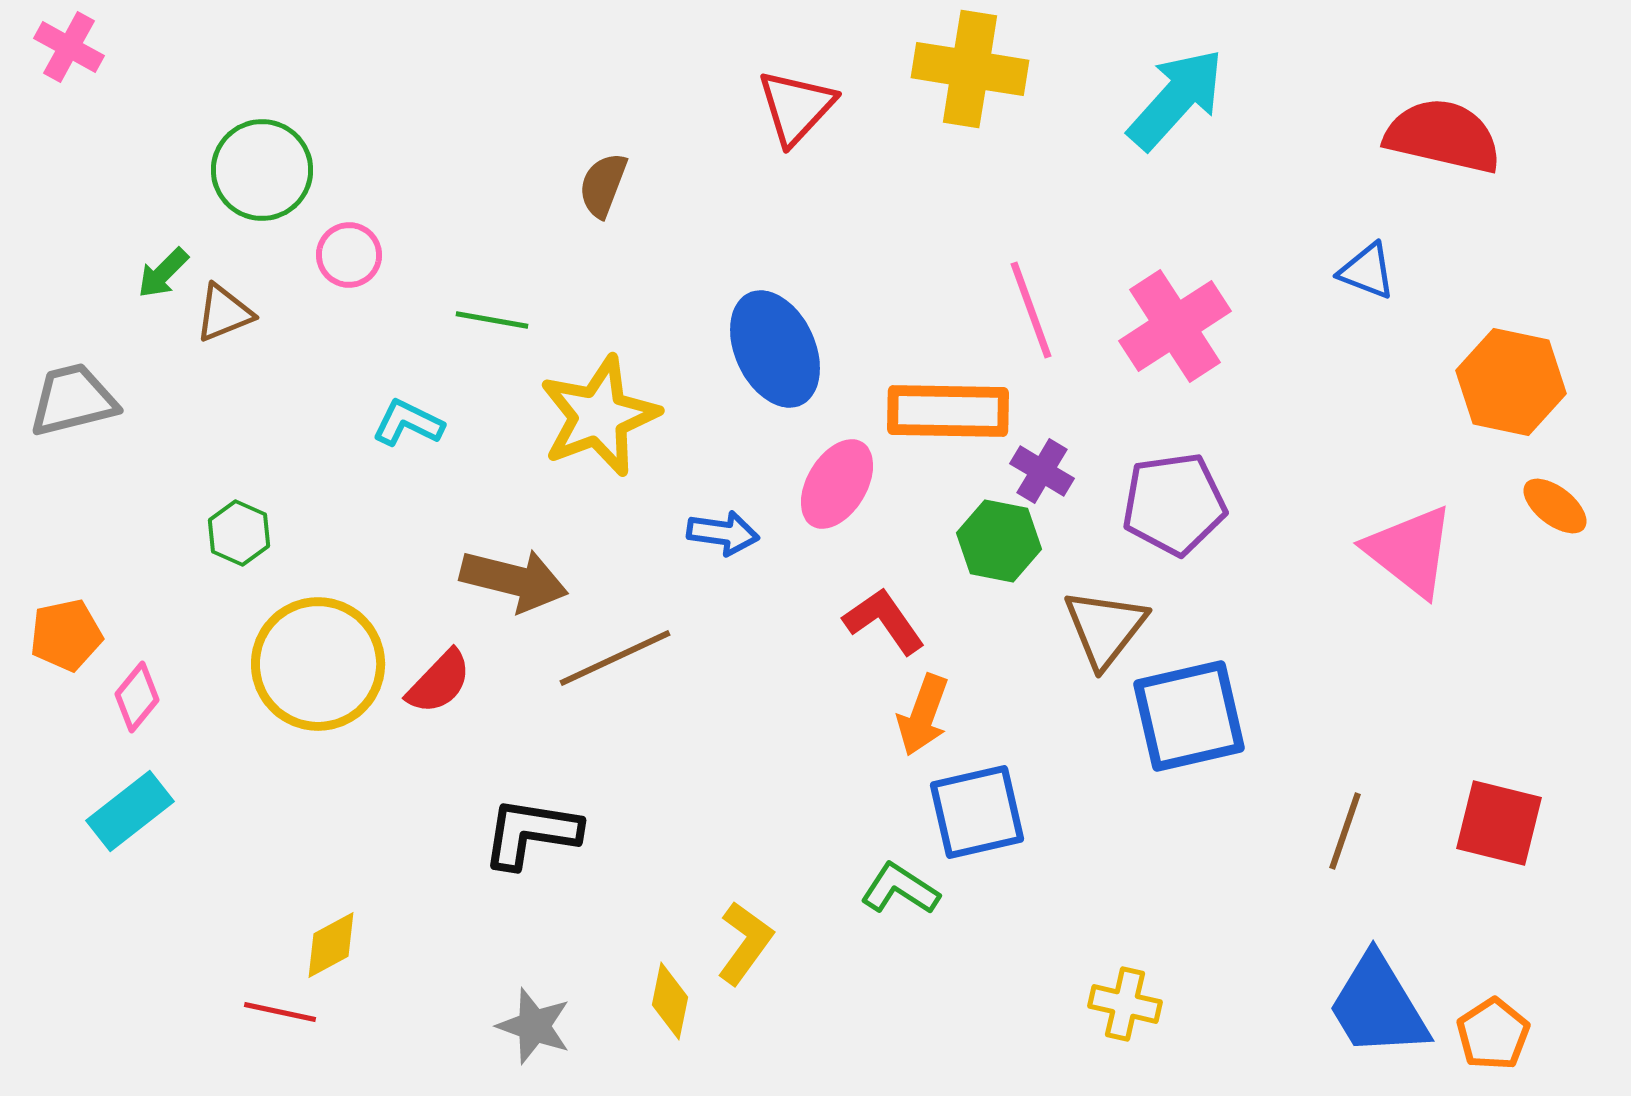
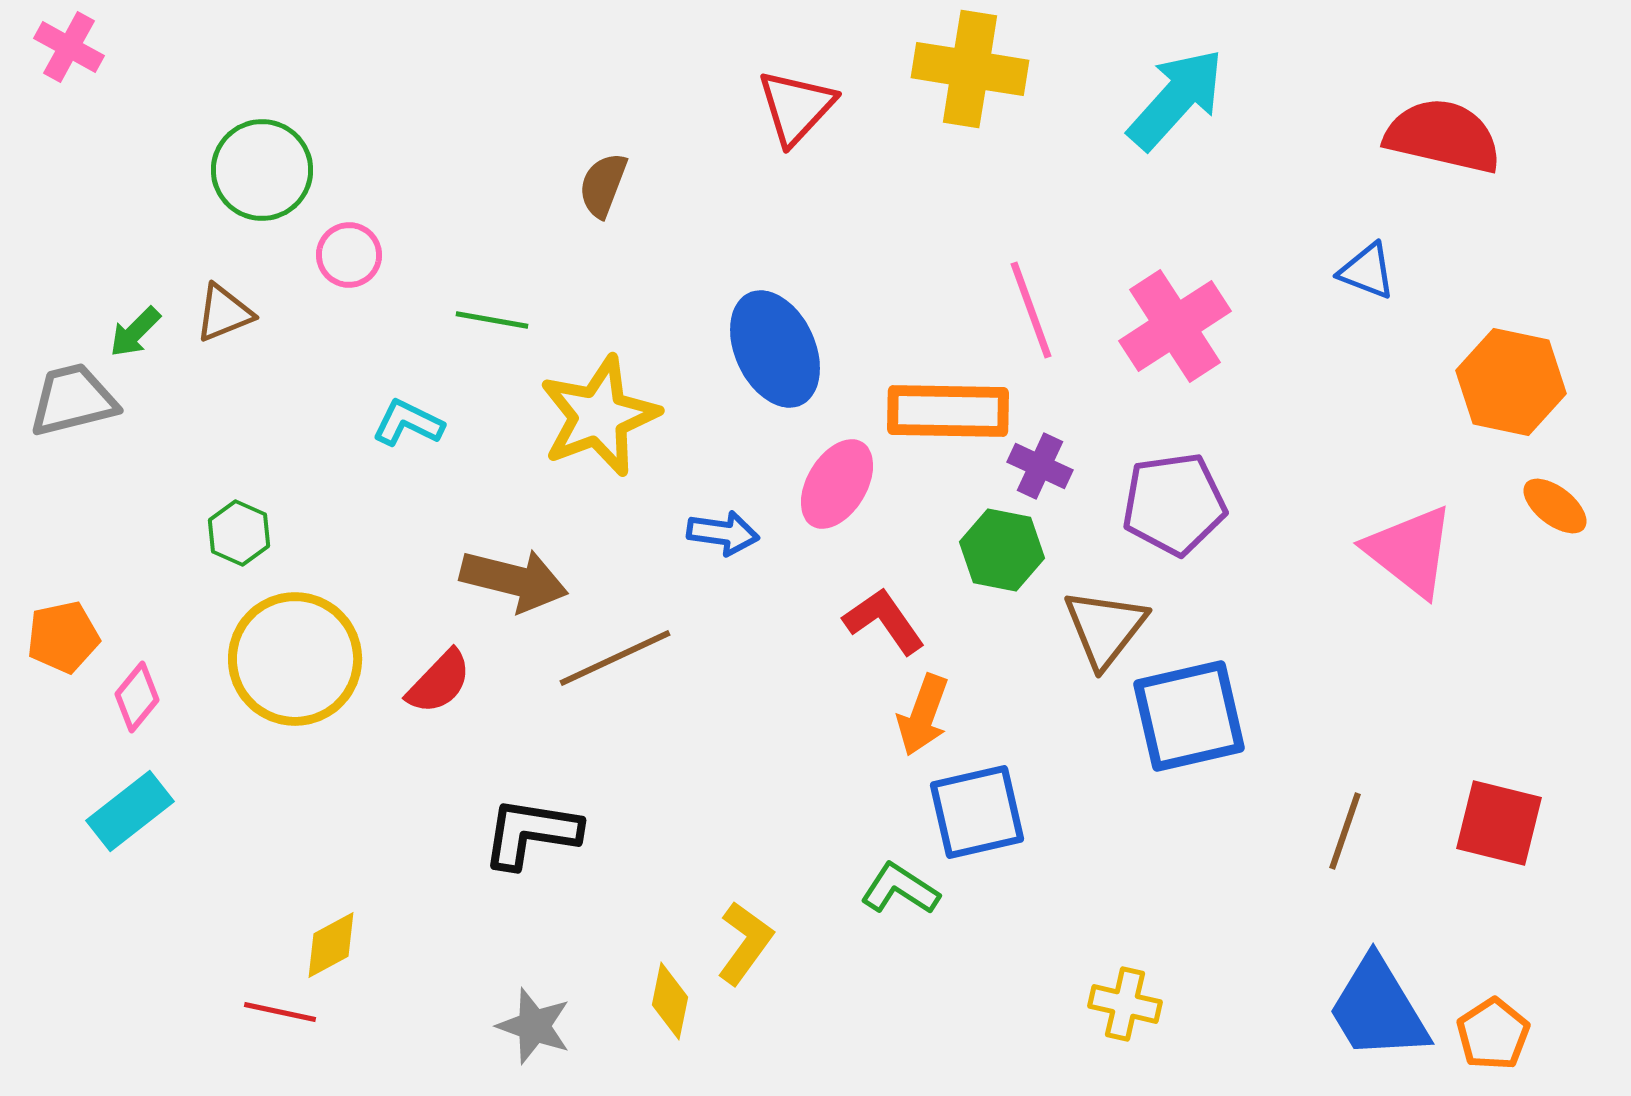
green arrow at (163, 273): moved 28 px left, 59 px down
purple cross at (1042, 471): moved 2 px left, 5 px up; rotated 6 degrees counterclockwise
green hexagon at (999, 541): moved 3 px right, 9 px down
orange pentagon at (66, 635): moved 3 px left, 2 px down
yellow circle at (318, 664): moved 23 px left, 5 px up
blue trapezoid at (1378, 1006): moved 3 px down
